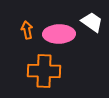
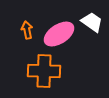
pink ellipse: rotated 32 degrees counterclockwise
